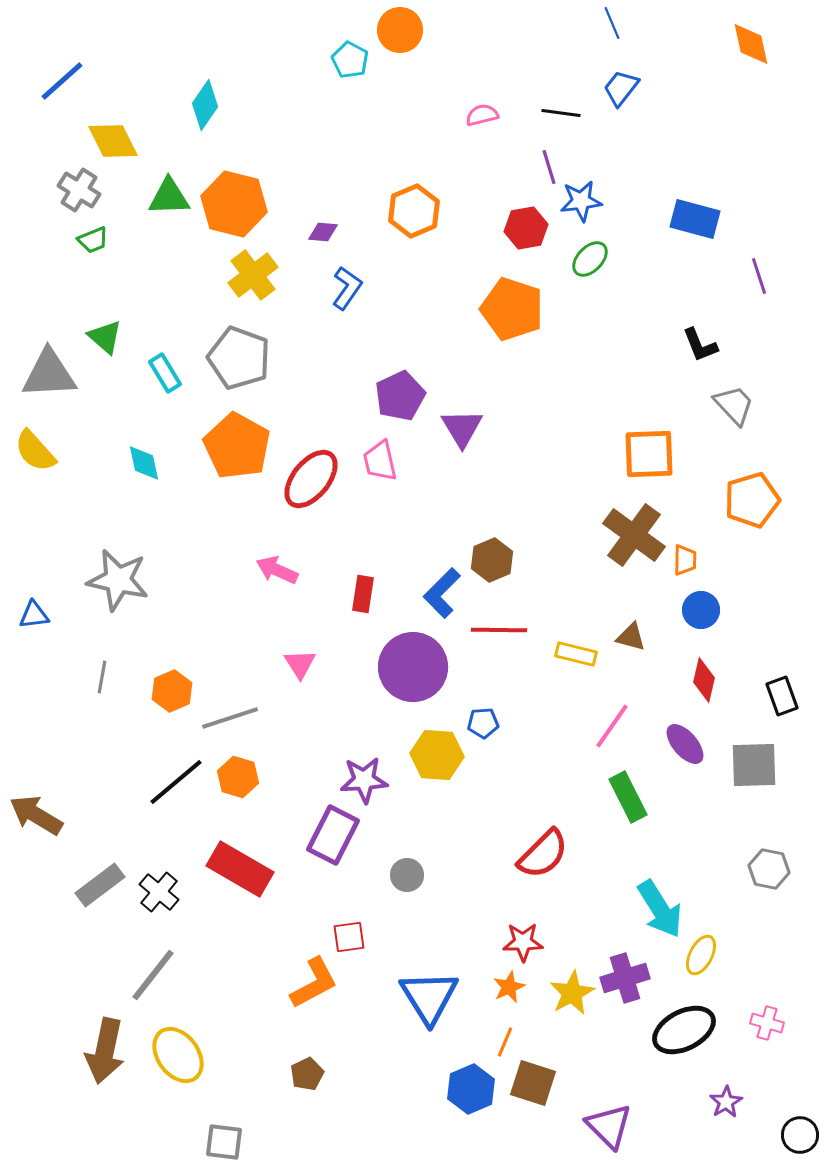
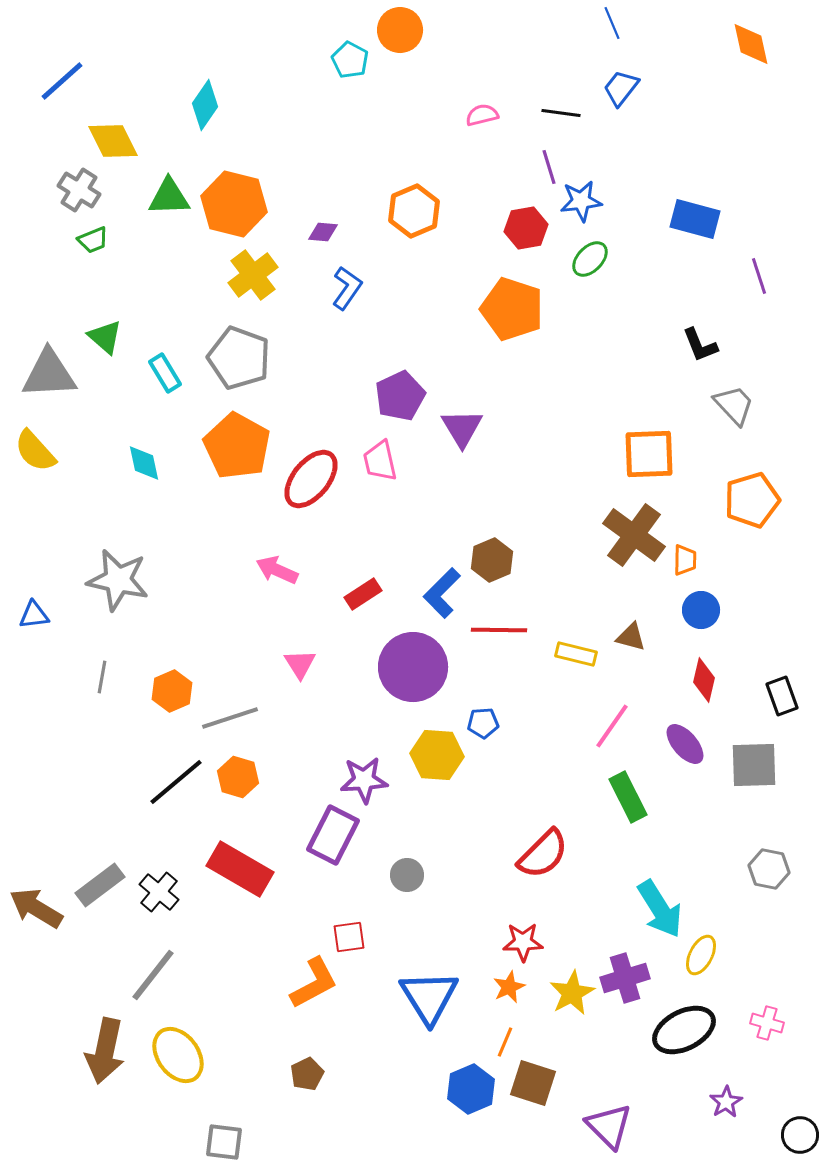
red rectangle at (363, 594): rotated 48 degrees clockwise
brown arrow at (36, 815): moved 93 px down
